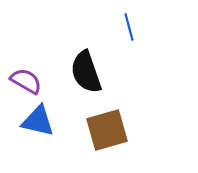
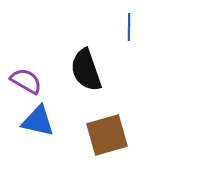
blue line: rotated 16 degrees clockwise
black semicircle: moved 2 px up
brown square: moved 5 px down
